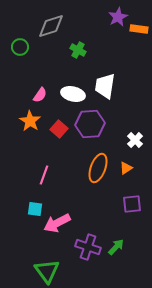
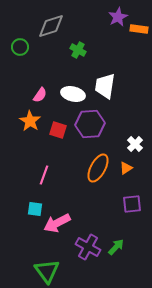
red square: moved 1 px left, 1 px down; rotated 24 degrees counterclockwise
white cross: moved 4 px down
orange ellipse: rotated 8 degrees clockwise
purple cross: rotated 10 degrees clockwise
